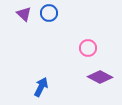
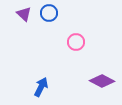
pink circle: moved 12 px left, 6 px up
purple diamond: moved 2 px right, 4 px down
